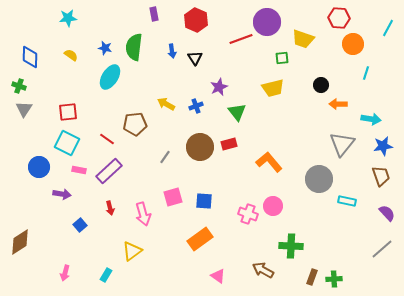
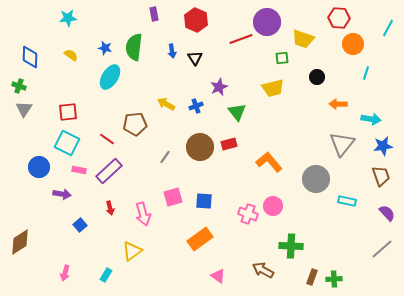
black circle at (321, 85): moved 4 px left, 8 px up
gray circle at (319, 179): moved 3 px left
